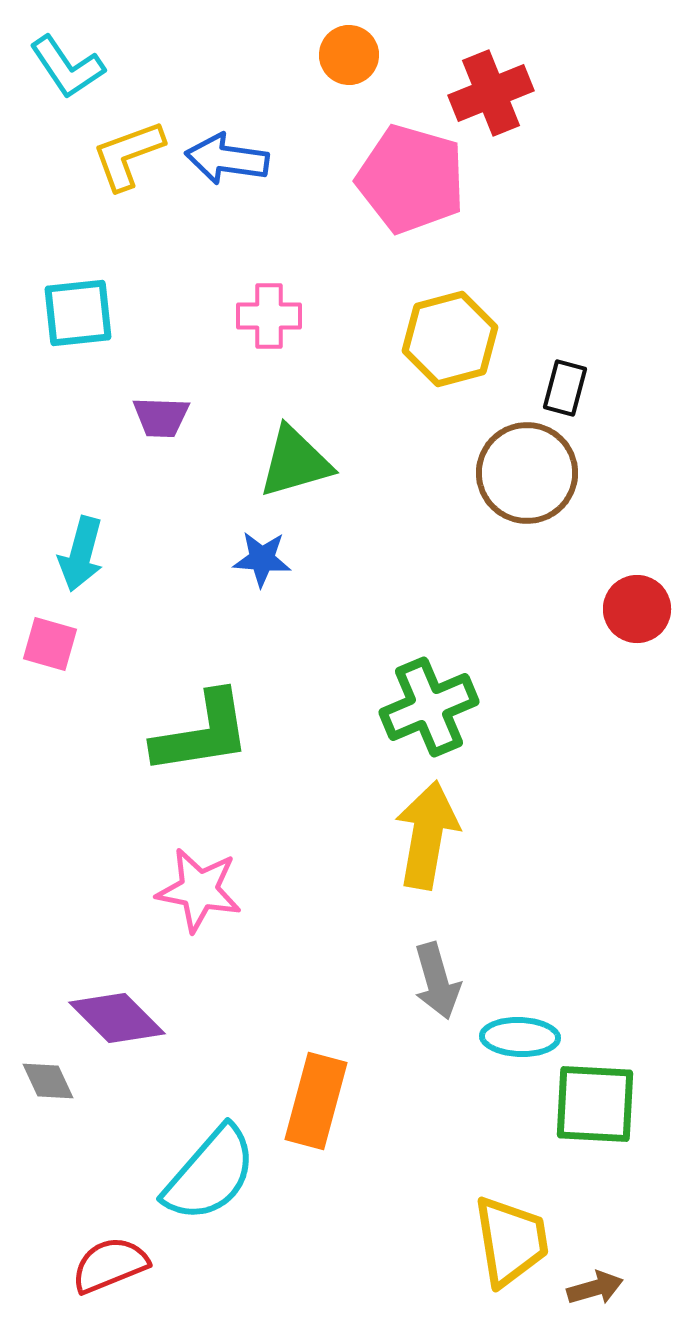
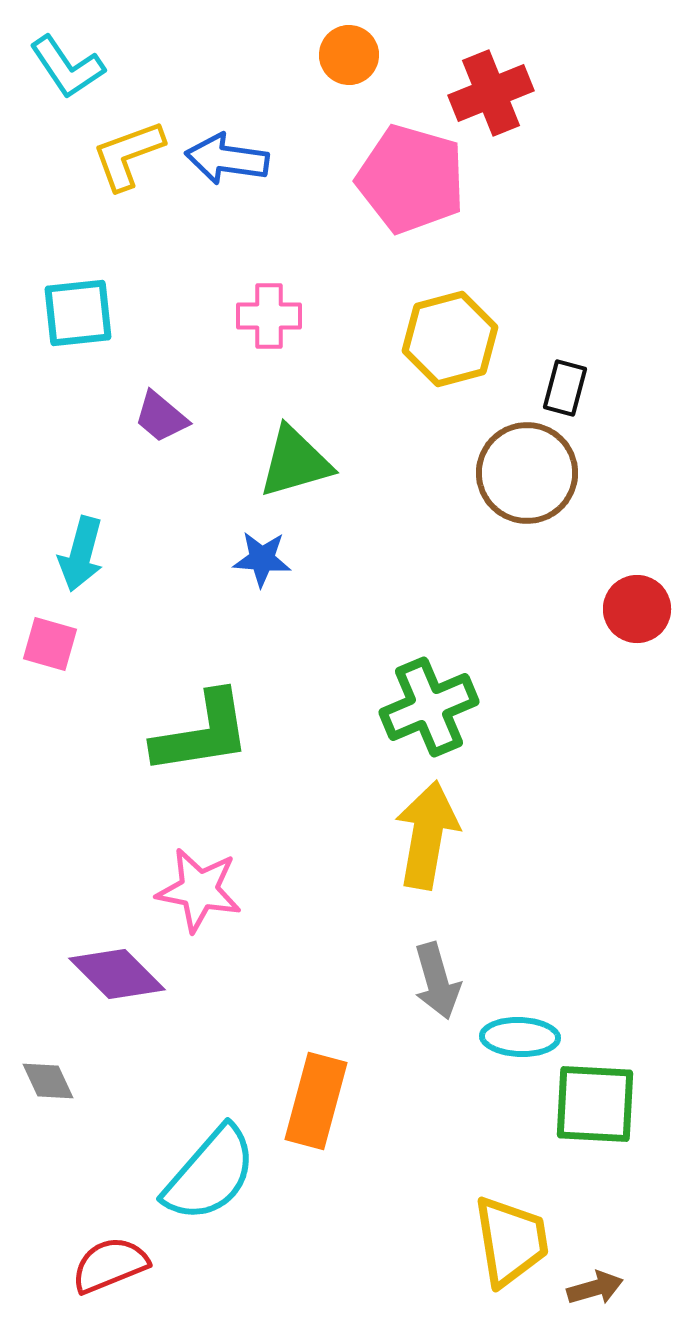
purple trapezoid: rotated 38 degrees clockwise
purple diamond: moved 44 px up
